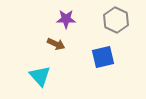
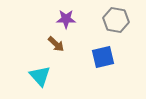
gray hexagon: rotated 15 degrees counterclockwise
brown arrow: rotated 18 degrees clockwise
